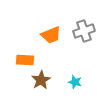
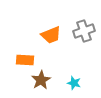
cyan star: moved 1 px left, 1 px down
